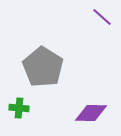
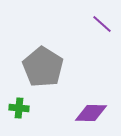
purple line: moved 7 px down
